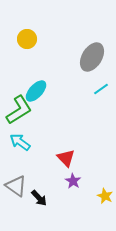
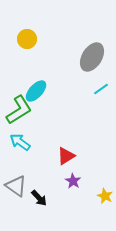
red triangle: moved 2 px up; rotated 42 degrees clockwise
